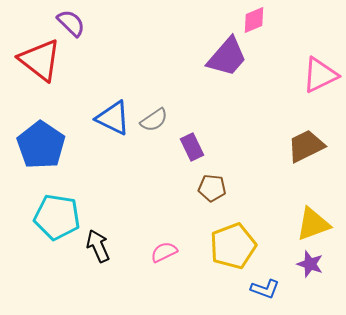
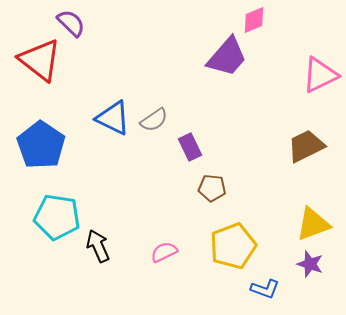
purple rectangle: moved 2 px left
